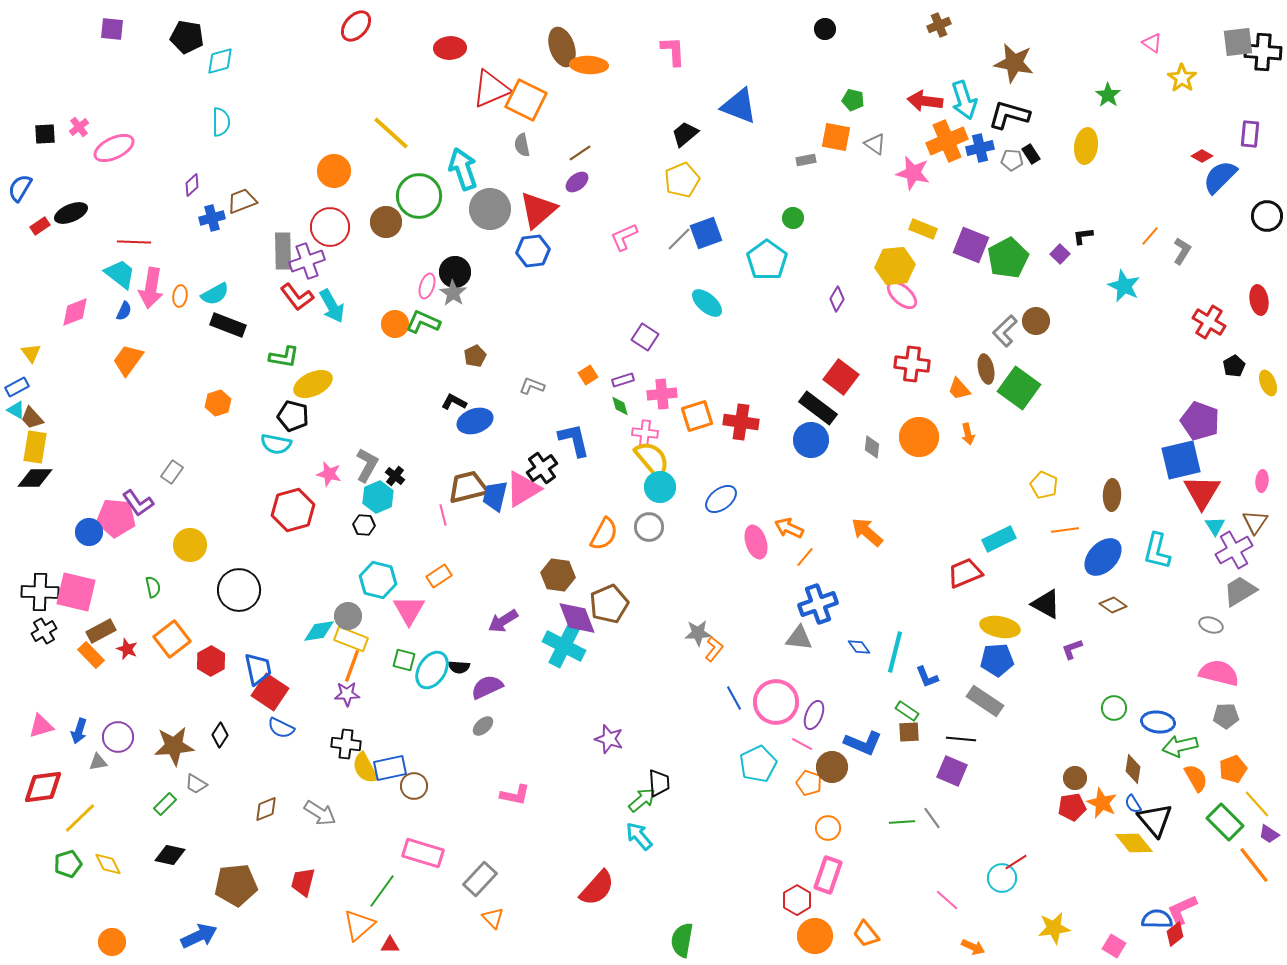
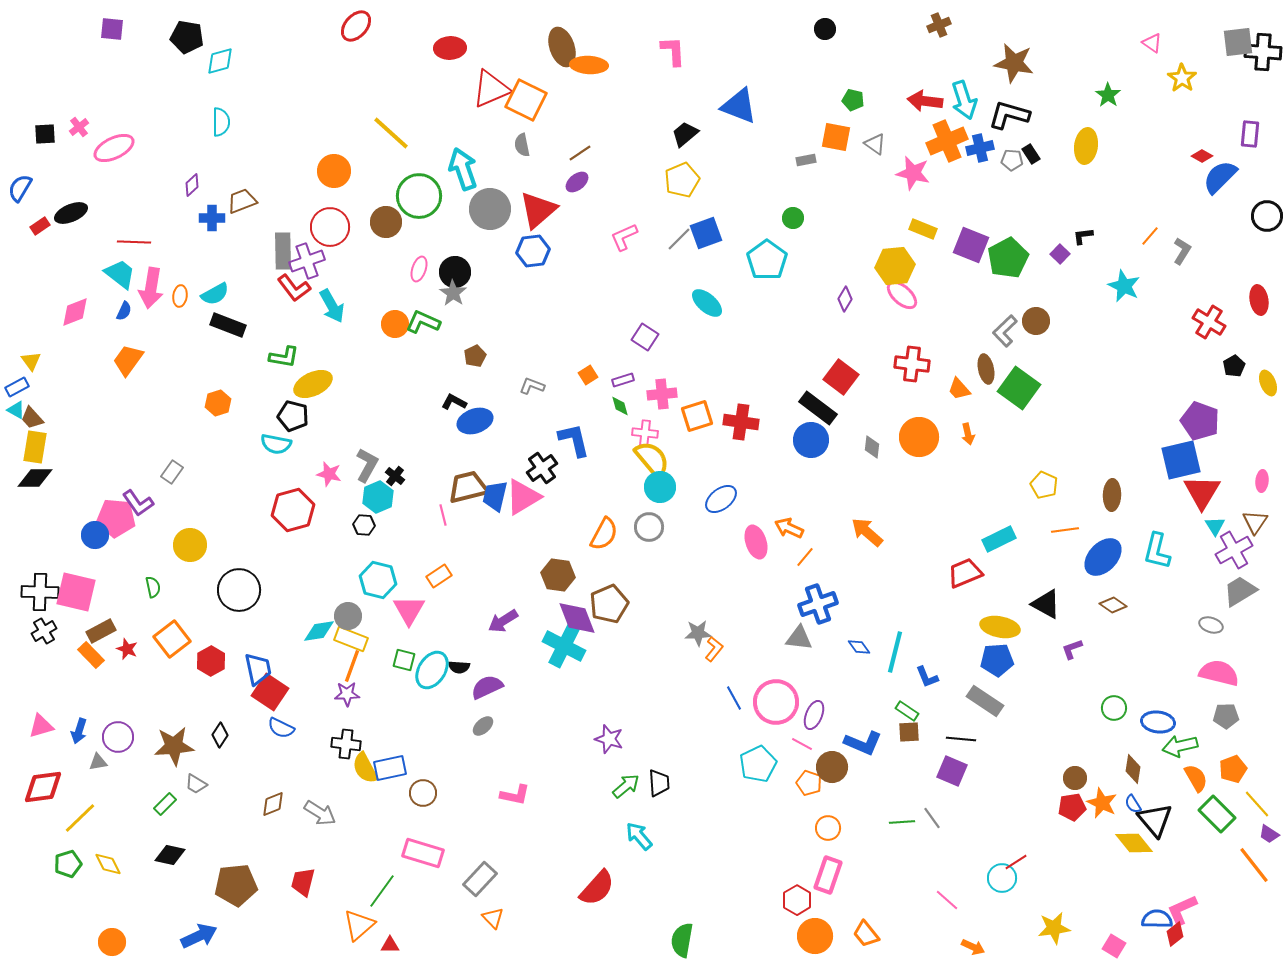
blue cross at (212, 218): rotated 15 degrees clockwise
pink ellipse at (427, 286): moved 8 px left, 17 px up
red L-shape at (297, 297): moved 3 px left, 9 px up
purple diamond at (837, 299): moved 8 px right
yellow triangle at (31, 353): moved 8 px down
pink triangle at (523, 489): moved 8 px down
blue circle at (89, 532): moved 6 px right, 3 px down
brown circle at (414, 786): moved 9 px right, 7 px down
green arrow at (642, 800): moved 16 px left, 14 px up
brown diamond at (266, 809): moved 7 px right, 5 px up
green rectangle at (1225, 822): moved 8 px left, 8 px up
